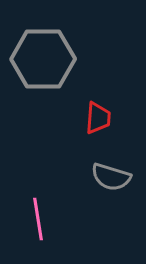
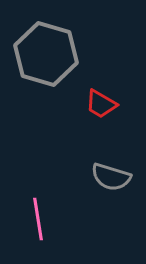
gray hexagon: moved 3 px right, 5 px up; rotated 16 degrees clockwise
red trapezoid: moved 3 px right, 14 px up; rotated 116 degrees clockwise
